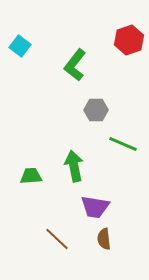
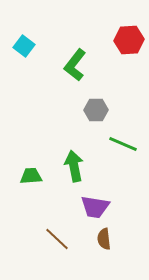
red hexagon: rotated 16 degrees clockwise
cyan square: moved 4 px right
